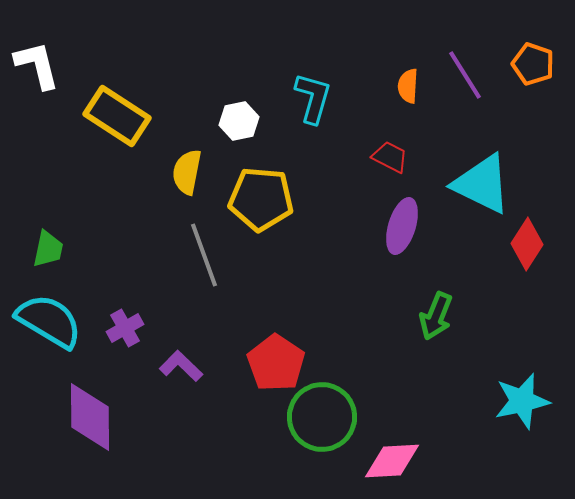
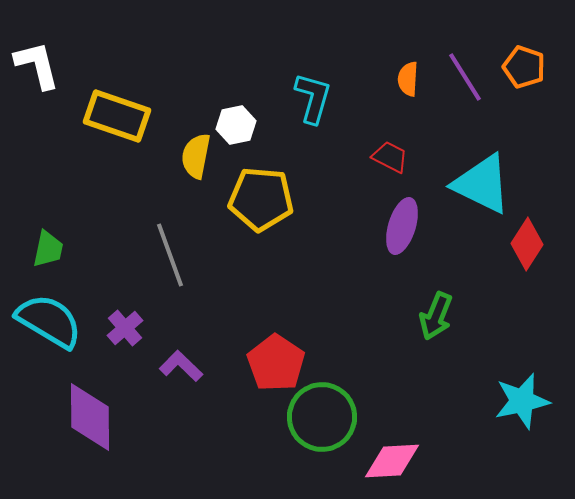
orange pentagon: moved 9 px left, 3 px down
purple line: moved 2 px down
orange semicircle: moved 7 px up
yellow rectangle: rotated 14 degrees counterclockwise
white hexagon: moved 3 px left, 4 px down
yellow semicircle: moved 9 px right, 16 px up
gray line: moved 34 px left
purple cross: rotated 12 degrees counterclockwise
